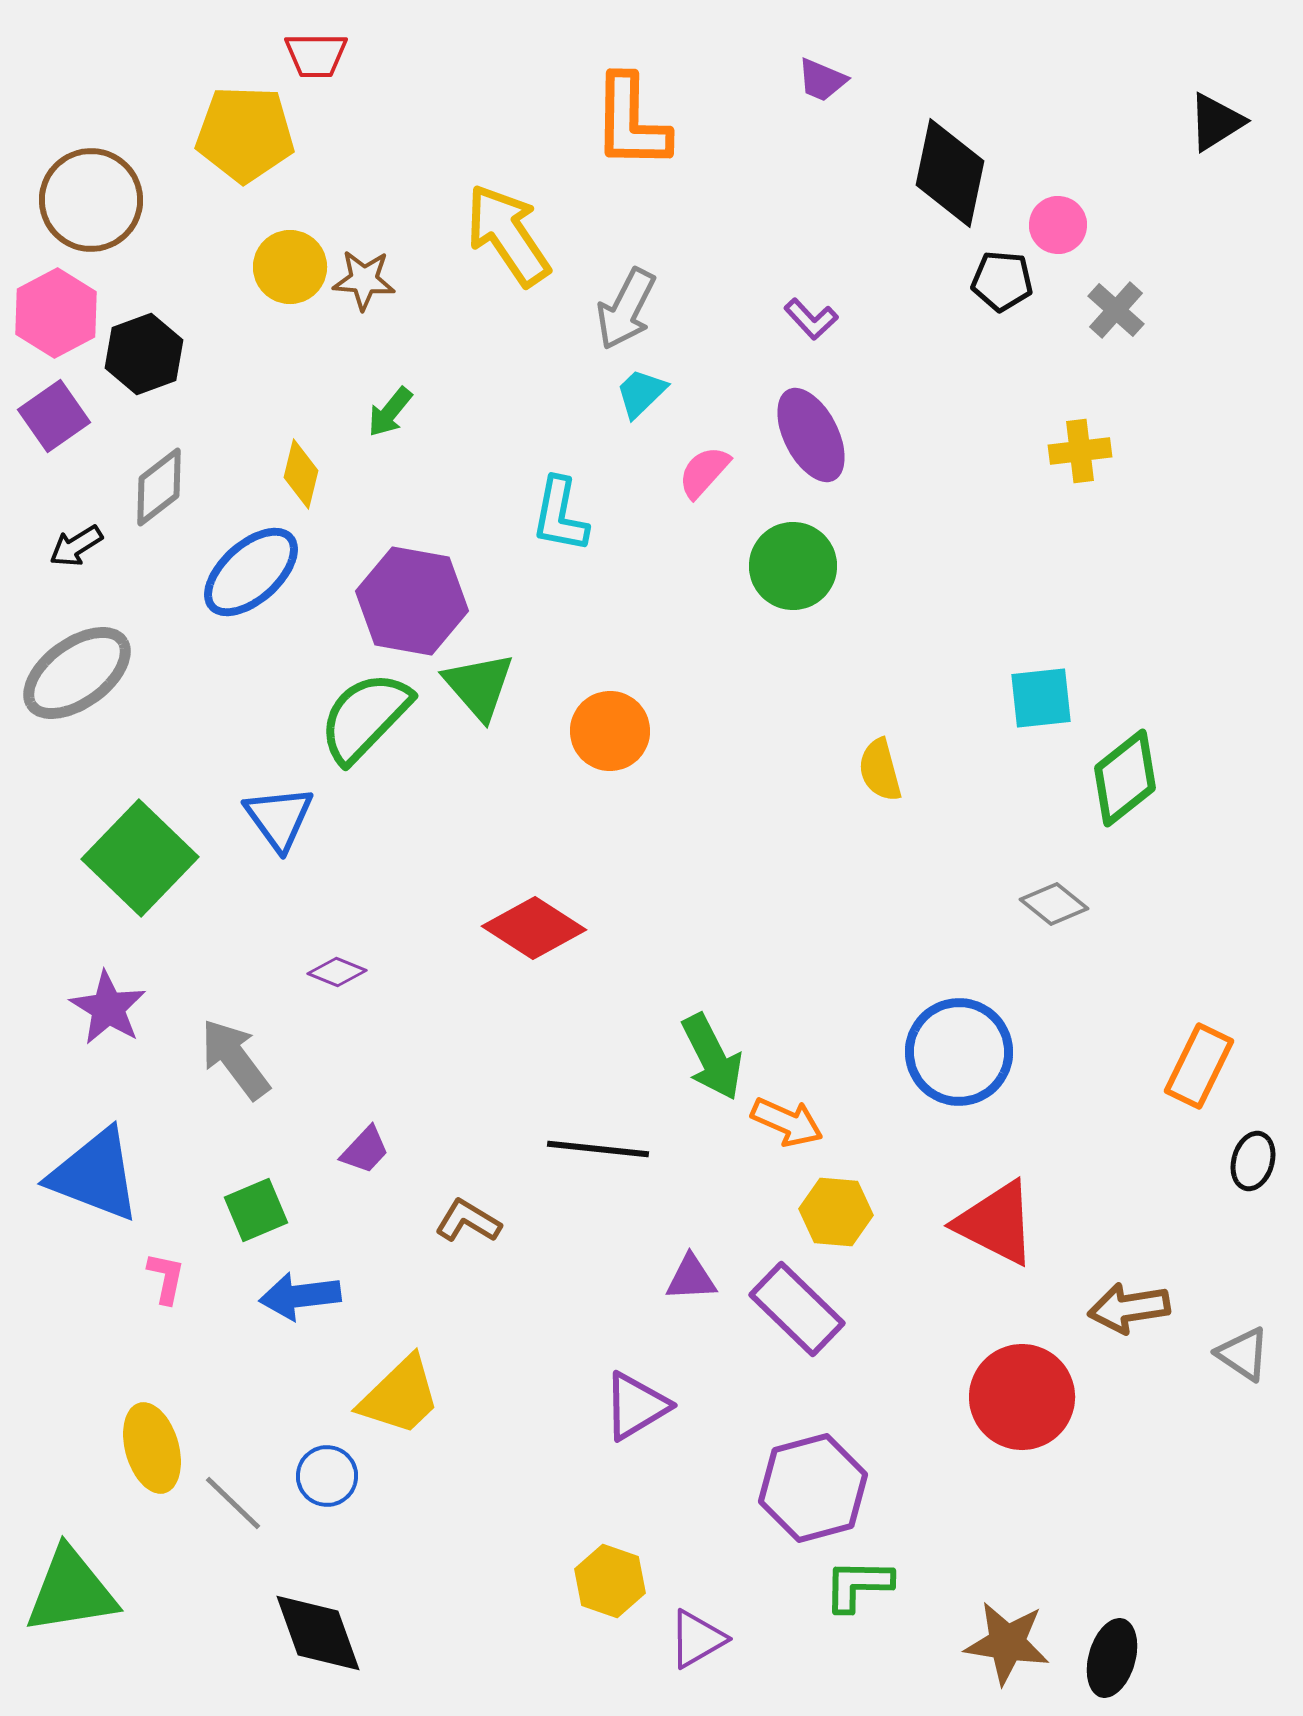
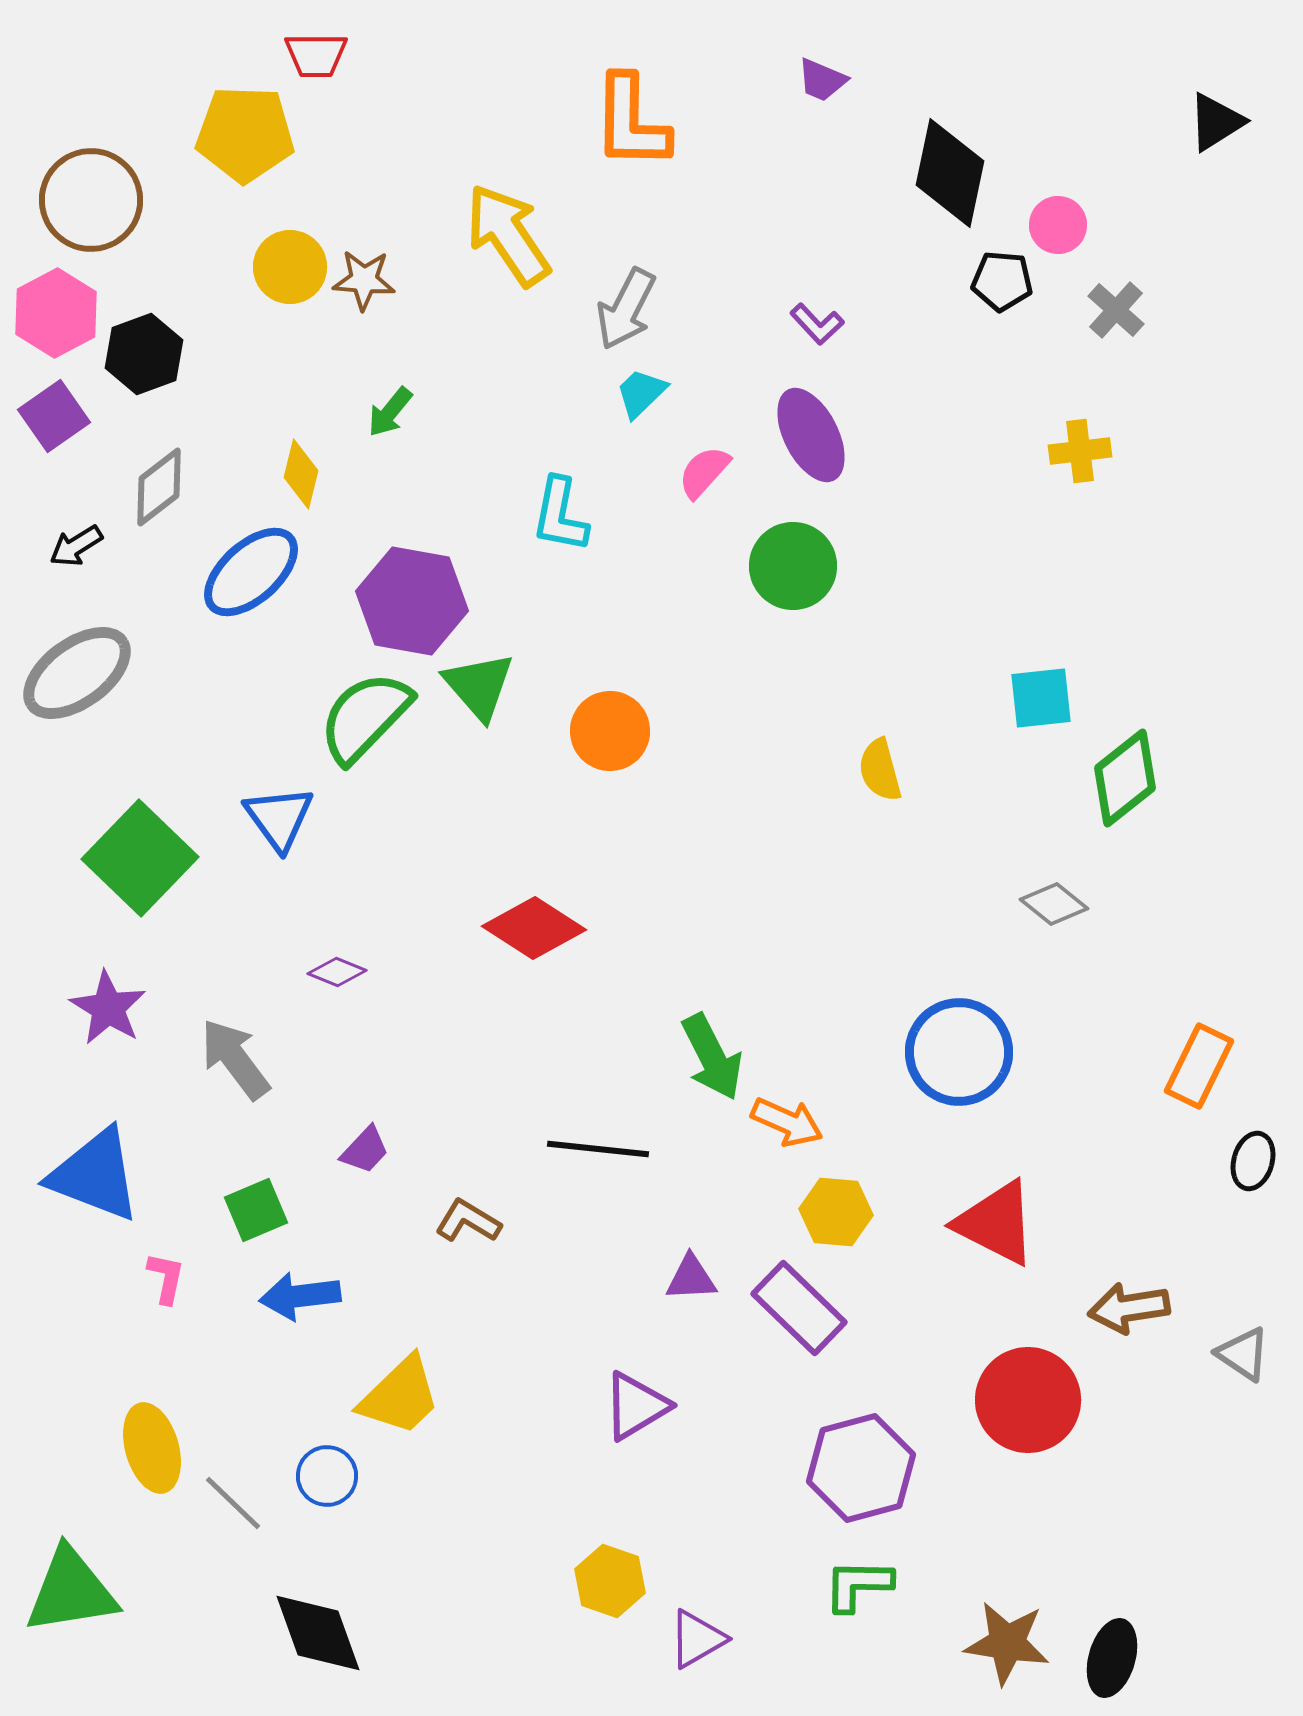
purple L-shape at (811, 319): moved 6 px right, 5 px down
purple rectangle at (797, 1309): moved 2 px right, 1 px up
red circle at (1022, 1397): moved 6 px right, 3 px down
purple hexagon at (813, 1488): moved 48 px right, 20 px up
